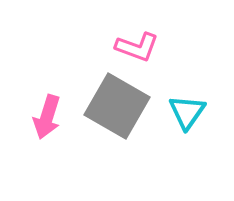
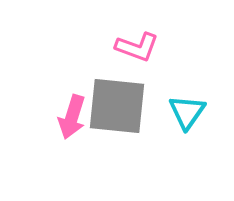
gray square: rotated 24 degrees counterclockwise
pink arrow: moved 25 px right
